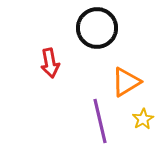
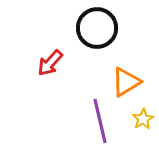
red arrow: rotated 52 degrees clockwise
